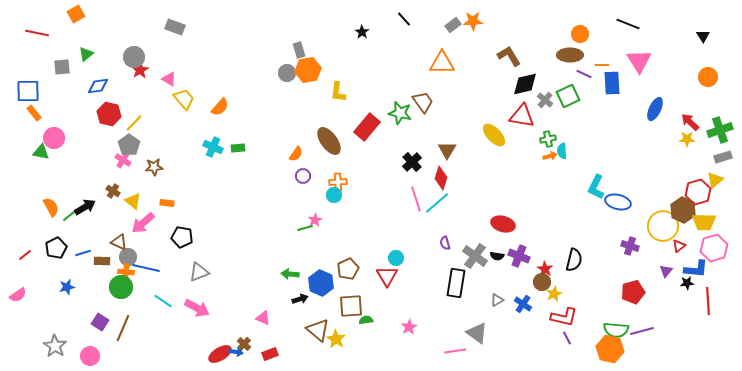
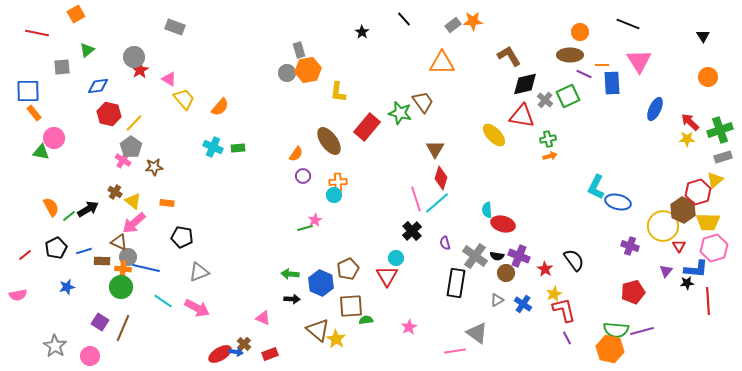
orange circle at (580, 34): moved 2 px up
green triangle at (86, 54): moved 1 px right, 4 px up
gray pentagon at (129, 145): moved 2 px right, 2 px down
brown triangle at (447, 150): moved 12 px left, 1 px up
cyan semicircle at (562, 151): moved 75 px left, 59 px down
black cross at (412, 162): moved 69 px down
brown cross at (113, 191): moved 2 px right, 1 px down
black arrow at (85, 207): moved 3 px right, 2 px down
yellow trapezoid at (704, 222): moved 4 px right
pink arrow at (143, 223): moved 9 px left
red triangle at (679, 246): rotated 24 degrees counterclockwise
blue line at (83, 253): moved 1 px right, 2 px up
black semicircle at (574, 260): rotated 50 degrees counterclockwise
orange cross at (126, 272): moved 3 px left, 3 px up
brown circle at (542, 282): moved 36 px left, 9 px up
pink semicircle at (18, 295): rotated 24 degrees clockwise
black arrow at (300, 299): moved 8 px left; rotated 21 degrees clockwise
red L-shape at (564, 317): moved 7 px up; rotated 116 degrees counterclockwise
